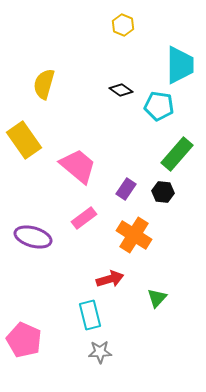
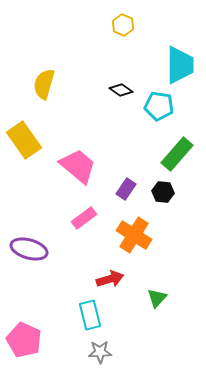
purple ellipse: moved 4 px left, 12 px down
